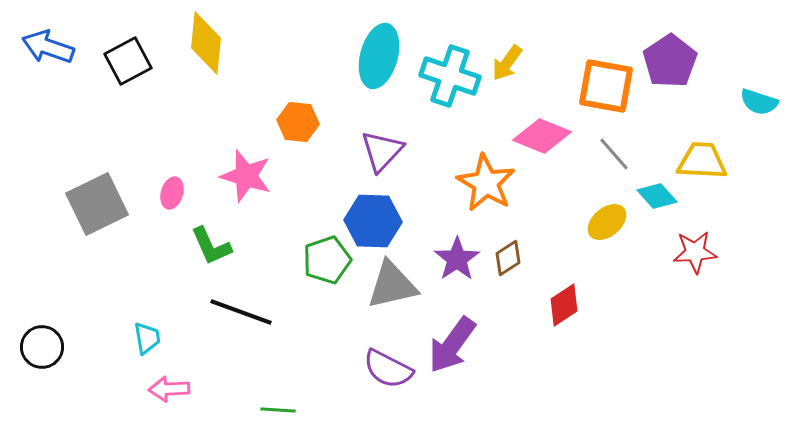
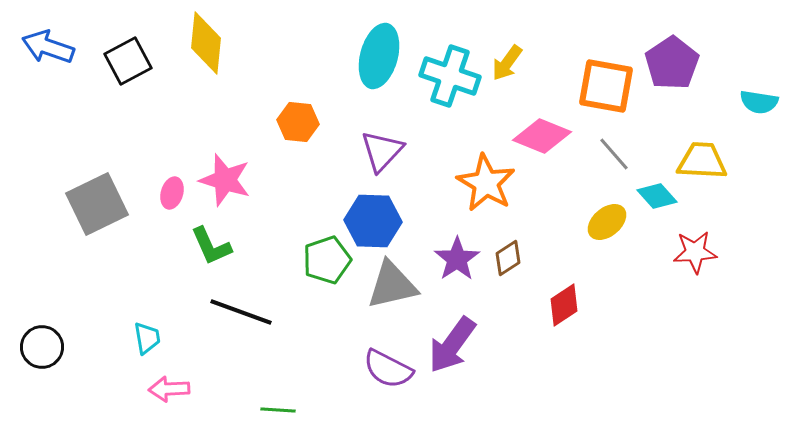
purple pentagon: moved 2 px right, 2 px down
cyan semicircle: rotated 9 degrees counterclockwise
pink star: moved 21 px left, 4 px down
